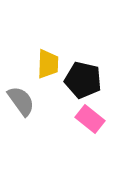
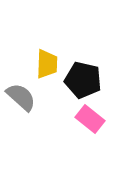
yellow trapezoid: moved 1 px left
gray semicircle: moved 4 px up; rotated 12 degrees counterclockwise
